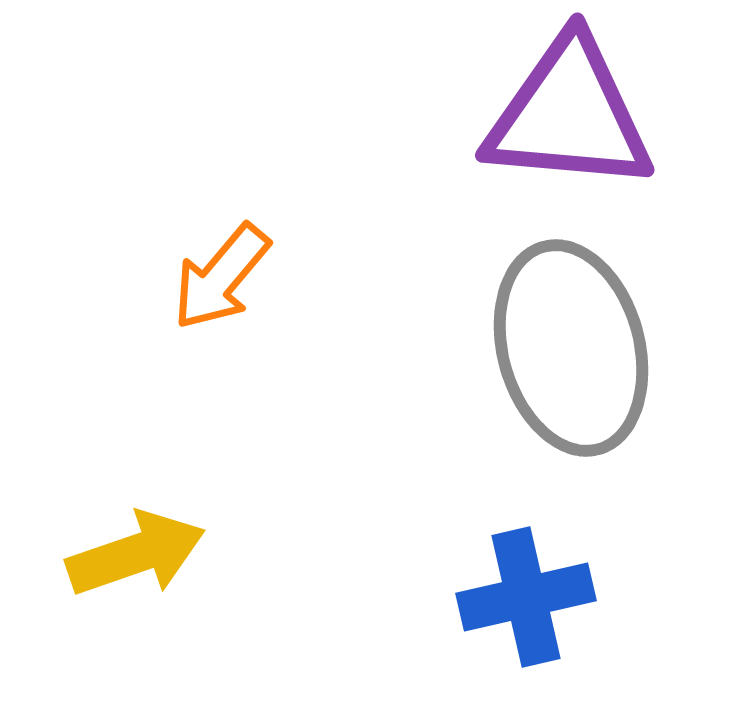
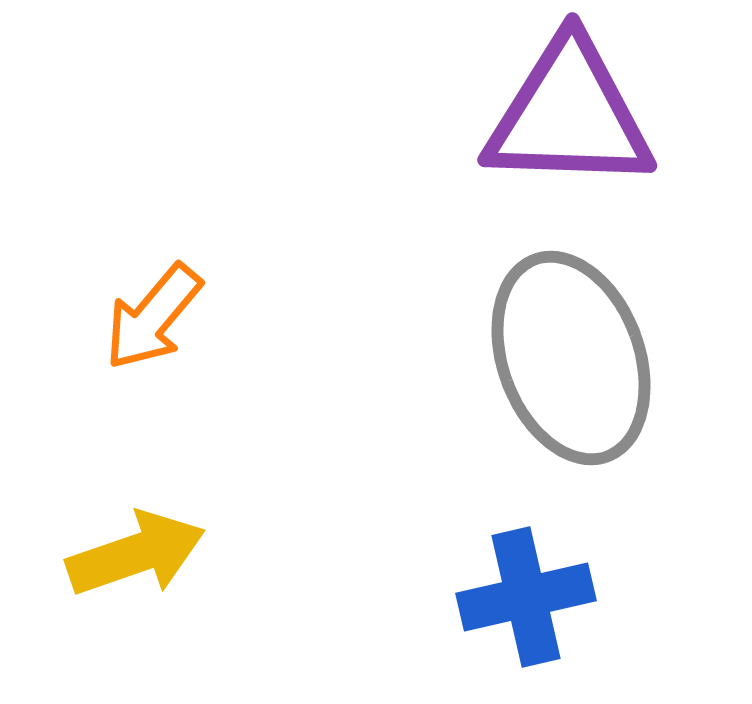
purple triangle: rotated 3 degrees counterclockwise
orange arrow: moved 68 px left, 40 px down
gray ellipse: moved 10 px down; rotated 5 degrees counterclockwise
